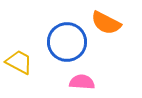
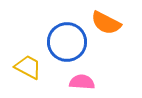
yellow trapezoid: moved 9 px right, 5 px down
